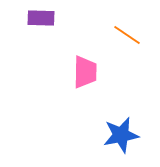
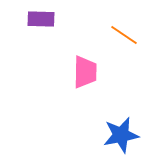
purple rectangle: moved 1 px down
orange line: moved 3 px left
